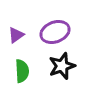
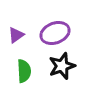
purple ellipse: moved 1 px down
green semicircle: moved 2 px right
